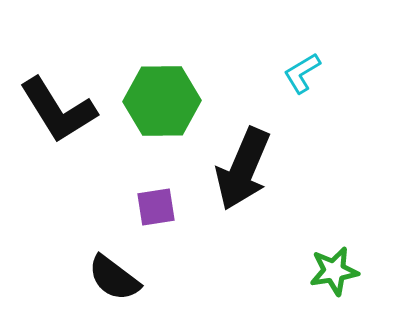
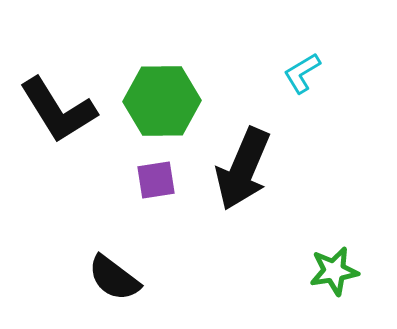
purple square: moved 27 px up
